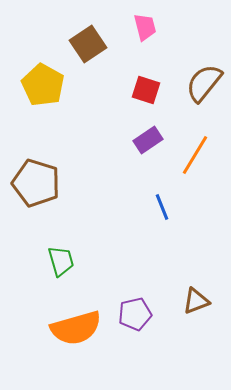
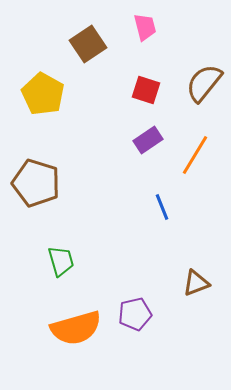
yellow pentagon: moved 9 px down
brown triangle: moved 18 px up
